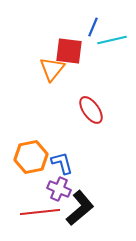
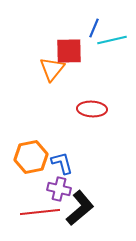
blue line: moved 1 px right, 1 px down
red square: rotated 8 degrees counterclockwise
red ellipse: moved 1 px right, 1 px up; rotated 52 degrees counterclockwise
purple cross: rotated 10 degrees counterclockwise
